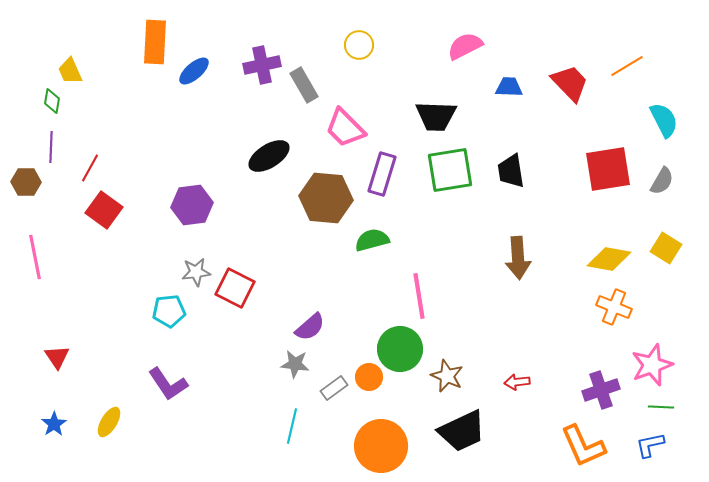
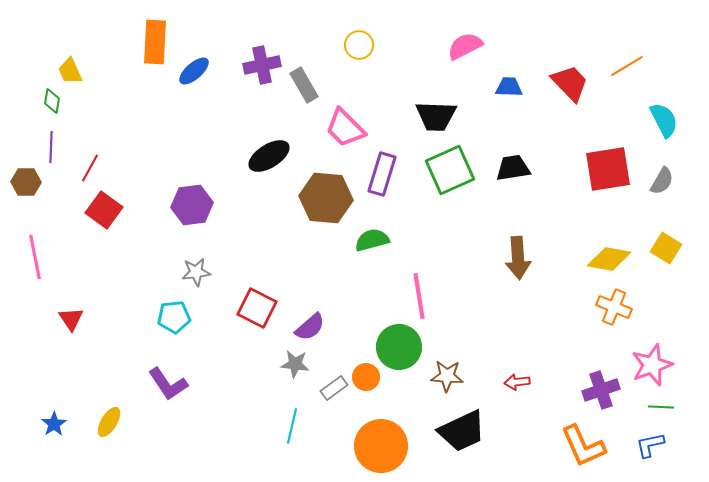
green square at (450, 170): rotated 15 degrees counterclockwise
black trapezoid at (511, 171): moved 2 px right, 3 px up; rotated 90 degrees clockwise
red square at (235, 288): moved 22 px right, 20 px down
cyan pentagon at (169, 311): moved 5 px right, 6 px down
green circle at (400, 349): moved 1 px left, 2 px up
red triangle at (57, 357): moved 14 px right, 38 px up
brown star at (447, 376): rotated 20 degrees counterclockwise
orange circle at (369, 377): moved 3 px left
